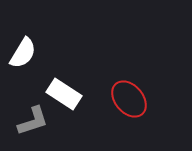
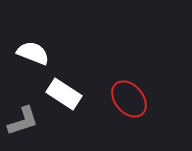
white semicircle: moved 10 px right; rotated 100 degrees counterclockwise
gray L-shape: moved 10 px left
